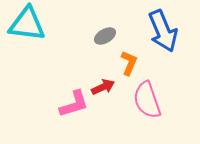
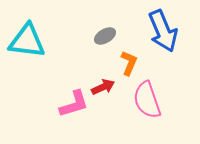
cyan triangle: moved 17 px down
